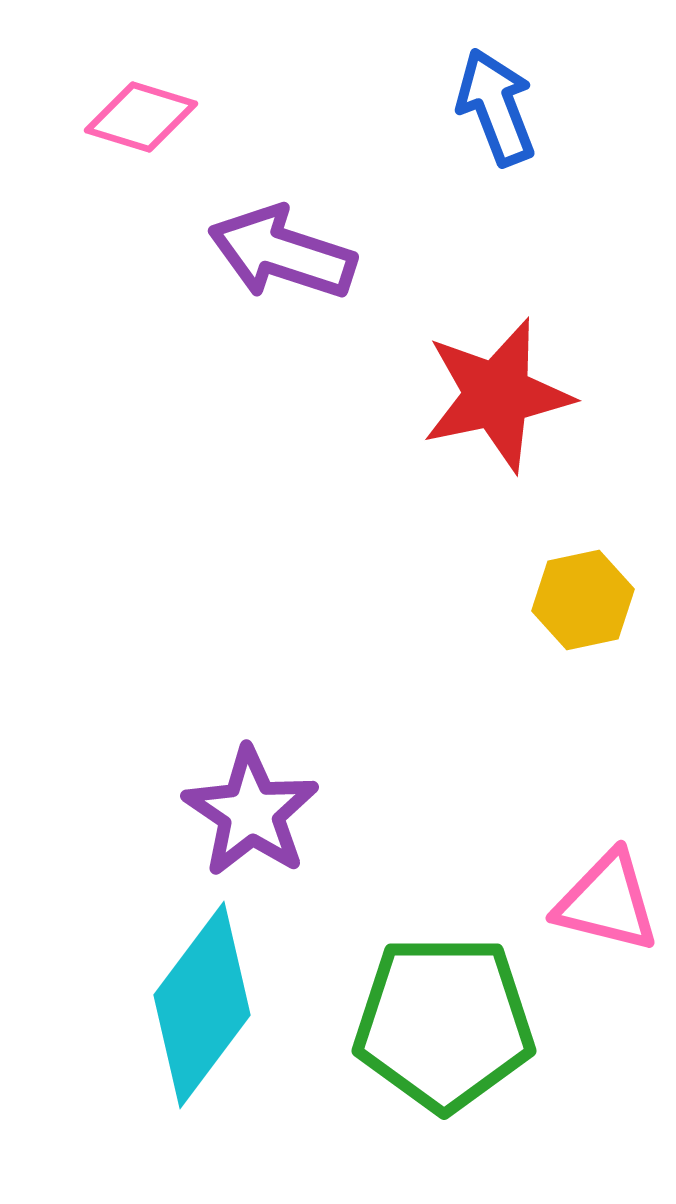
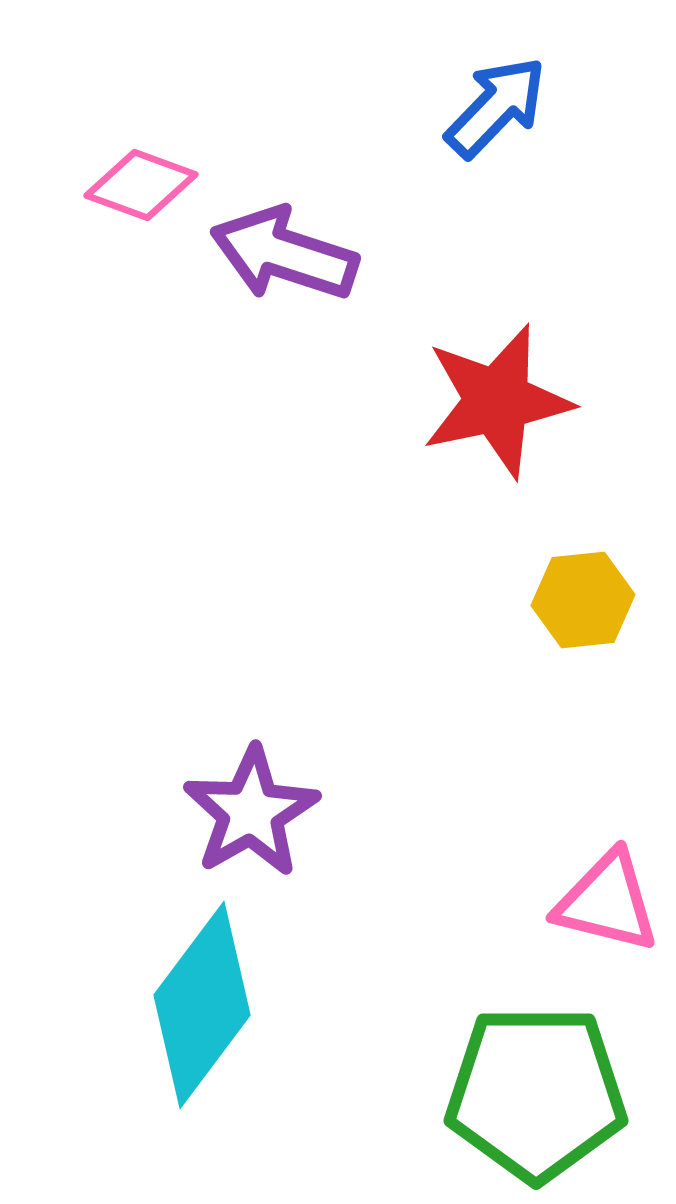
blue arrow: rotated 65 degrees clockwise
pink diamond: moved 68 px down; rotated 3 degrees clockwise
purple arrow: moved 2 px right, 1 px down
red star: moved 6 px down
yellow hexagon: rotated 6 degrees clockwise
purple star: rotated 8 degrees clockwise
green pentagon: moved 92 px right, 70 px down
